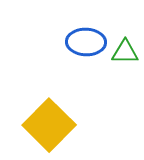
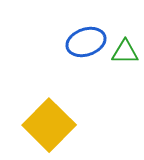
blue ellipse: rotated 21 degrees counterclockwise
